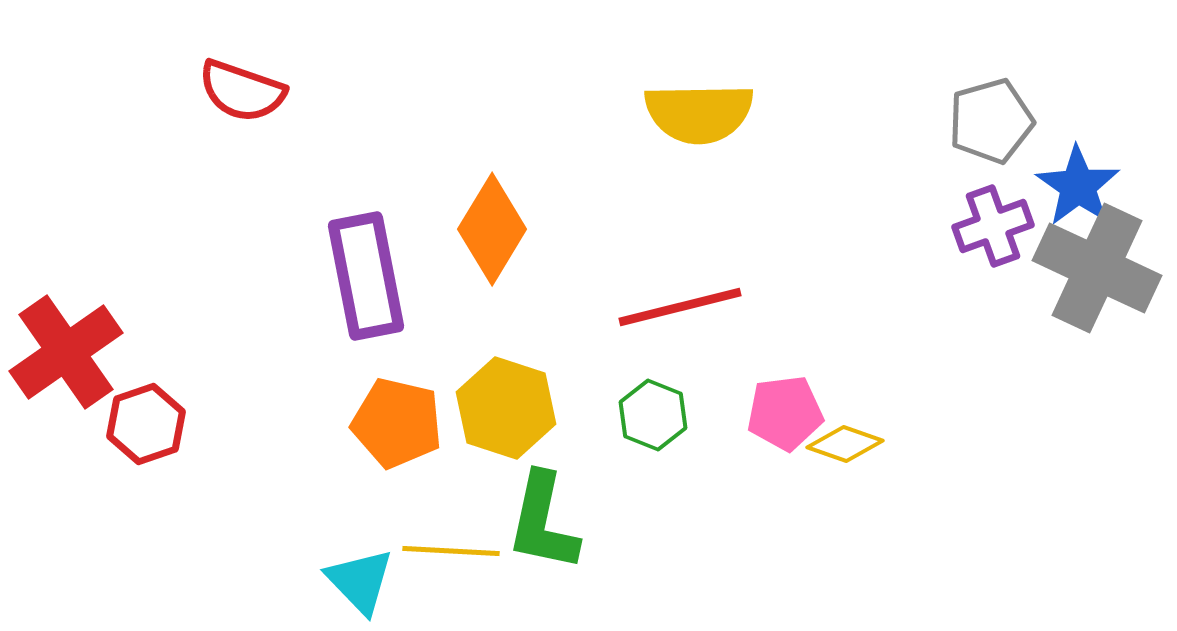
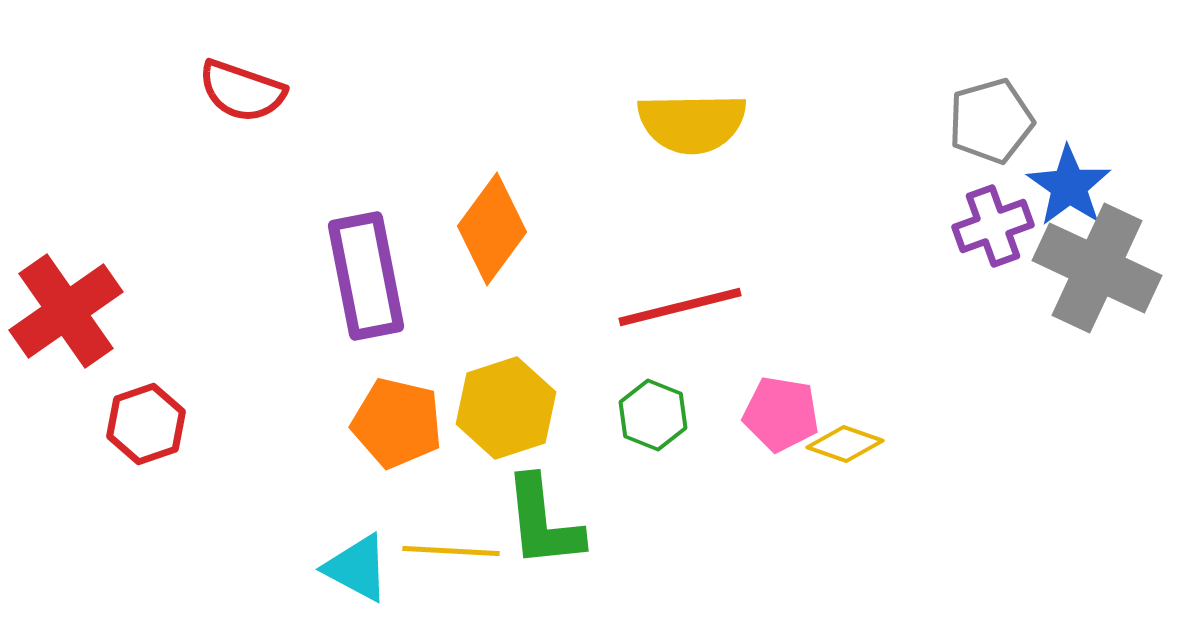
yellow semicircle: moved 7 px left, 10 px down
blue star: moved 9 px left
orange diamond: rotated 5 degrees clockwise
red cross: moved 41 px up
yellow hexagon: rotated 24 degrees clockwise
pink pentagon: moved 4 px left, 1 px down; rotated 16 degrees clockwise
green L-shape: rotated 18 degrees counterclockwise
cyan triangle: moved 3 px left, 13 px up; rotated 18 degrees counterclockwise
